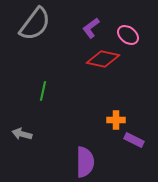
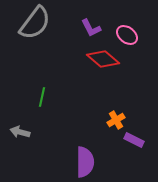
gray semicircle: moved 1 px up
purple L-shape: rotated 80 degrees counterclockwise
pink ellipse: moved 1 px left
red diamond: rotated 28 degrees clockwise
green line: moved 1 px left, 6 px down
orange cross: rotated 30 degrees counterclockwise
gray arrow: moved 2 px left, 2 px up
